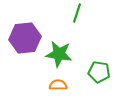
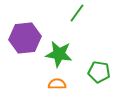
green line: rotated 18 degrees clockwise
orange semicircle: moved 1 px left, 1 px up
